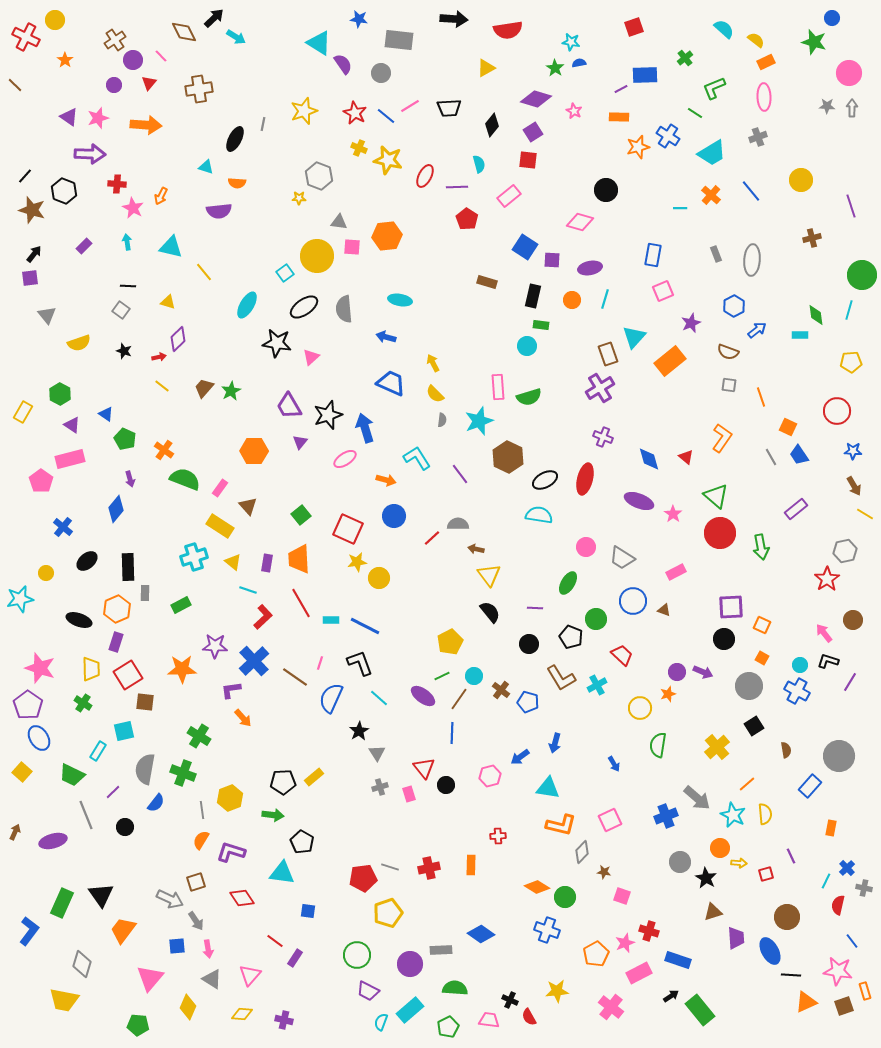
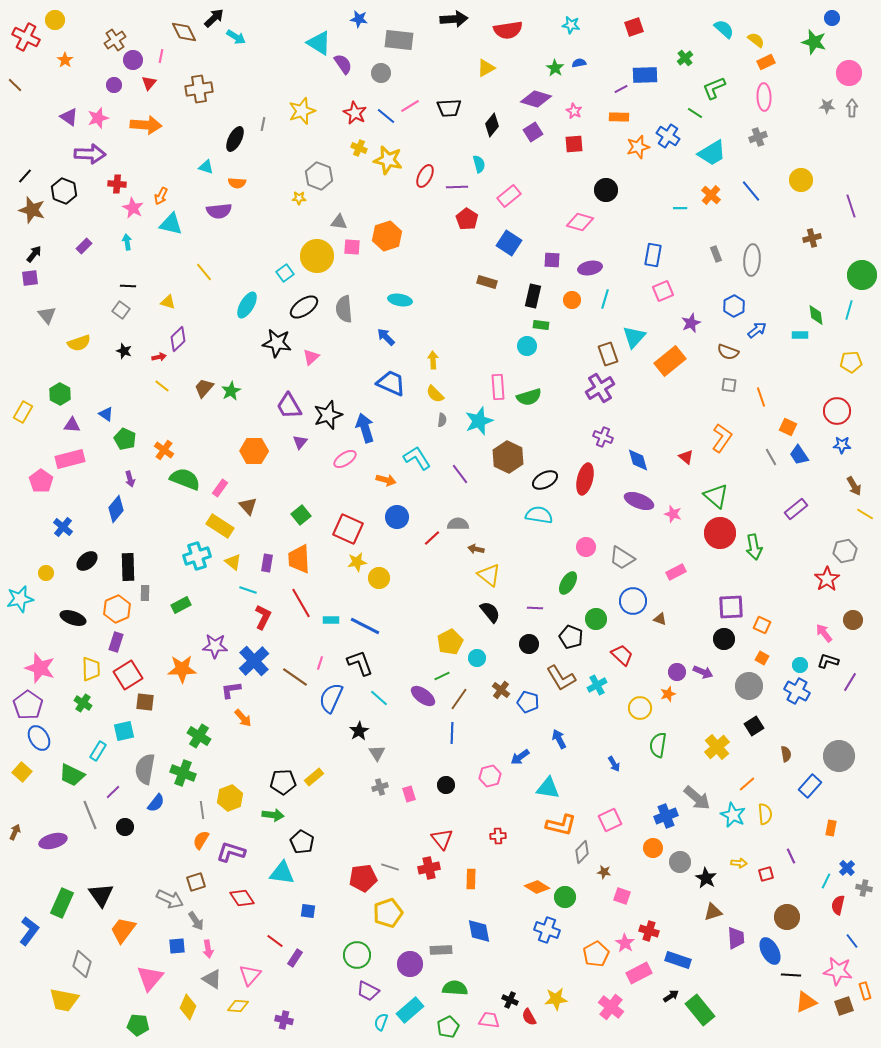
black arrow at (454, 19): rotated 8 degrees counterclockwise
cyan star at (571, 42): moved 17 px up
pink line at (161, 56): rotated 56 degrees clockwise
yellow star at (304, 111): moved 2 px left
red square at (528, 160): moved 46 px right, 16 px up; rotated 12 degrees counterclockwise
orange hexagon at (387, 236): rotated 12 degrees counterclockwise
cyan triangle at (171, 247): moved 23 px up
blue square at (525, 247): moved 16 px left, 4 px up
blue arrow at (386, 337): rotated 30 degrees clockwise
yellow arrow at (433, 363): moved 3 px up; rotated 24 degrees clockwise
purple triangle at (72, 425): rotated 30 degrees counterclockwise
blue star at (853, 451): moved 11 px left, 6 px up
blue diamond at (649, 459): moved 11 px left, 1 px down
pink star at (673, 514): rotated 18 degrees counterclockwise
blue circle at (394, 516): moved 3 px right, 1 px down
green arrow at (761, 547): moved 7 px left
cyan cross at (194, 557): moved 3 px right, 1 px up
yellow triangle at (489, 575): rotated 15 degrees counterclockwise
brown triangle at (664, 610): moved 4 px left, 9 px down
red L-shape at (263, 617): rotated 20 degrees counterclockwise
black ellipse at (79, 620): moved 6 px left, 2 px up
cyan circle at (474, 676): moved 3 px right, 18 px up
blue arrow at (555, 743): moved 4 px right, 4 px up; rotated 138 degrees clockwise
brown semicircle at (786, 750): moved 4 px down
red triangle at (424, 768): moved 18 px right, 71 px down
gray line at (86, 815): moved 4 px right
orange circle at (720, 848): moved 67 px left
orange rectangle at (471, 865): moved 14 px down
blue diamond at (481, 934): moved 2 px left, 3 px up; rotated 44 degrees clockwise
pink star at (625, 943): rotated 18 degrees counterclockwise
yellow star at (557, 991): moved 1 px left, 8 px down
yellow diamond at (242, 1014): moved 4 px left, 8 px up
